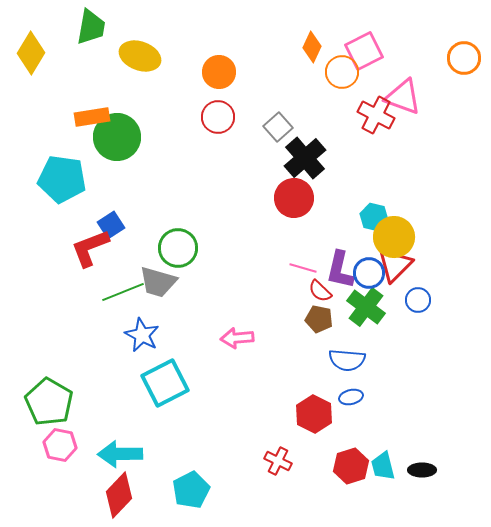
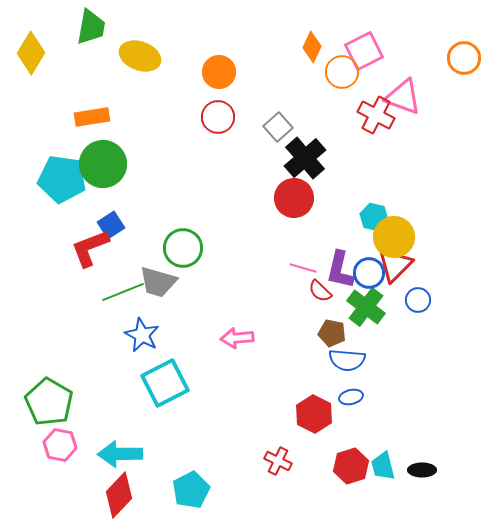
green circle at (117, 137): moved 14 px left, 27 px down
green circle at (178, 248): moved 5 px right
brown pentagon at (319, 319): moved 13 px right, 14 px down
